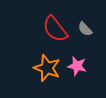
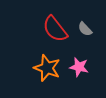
pink star: moved 2 px right, 1 px down
